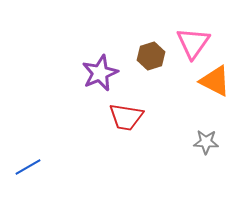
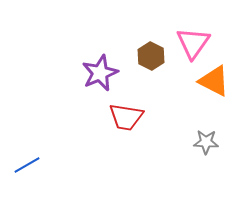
brown hexagon: rotated 16 degrees counterclockwise
orange triangle: moved 1 px left
blue line: moved 1 px left, 2 px up
